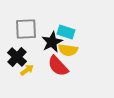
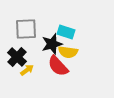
black star: moved 2 px down; rotated 10 degrees clockwise
yellow semicircle: moved 2 px down
